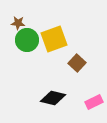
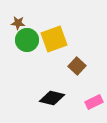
brown square: moved 3 px down
black diamond: moved 1 px left
